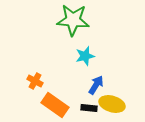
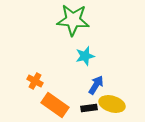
black rectangle: rotated 14 degrees counterclockwise
